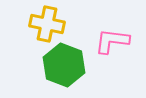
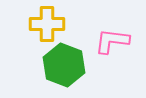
yellow cross: rotated 12 degrees counterclockwise
